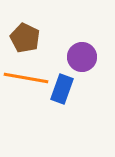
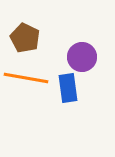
blue rectangle: moved 6 px right, 1 px up; rotated 28 degrees counterclockwise
